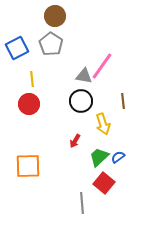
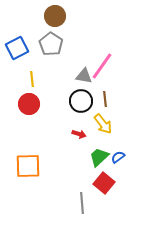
brown line: moved 18 px left, 2 px up
yellow arrow: rotated 20 degrees counterclockwise
red arrow: moved 4 px right, 7 px up; rotated 104 degrees counterclockwise
